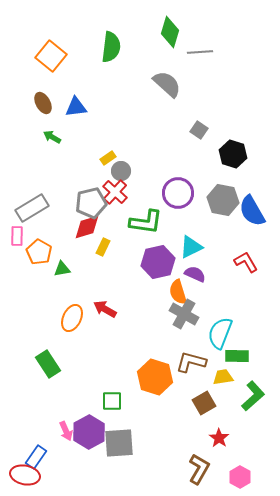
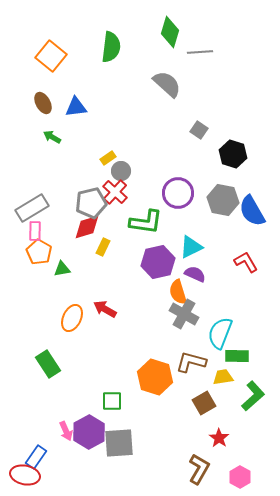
pink rectangle at (17, 236): moved 18 px right, 5 px up
